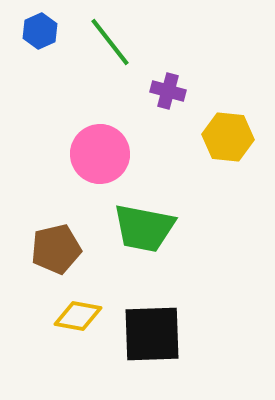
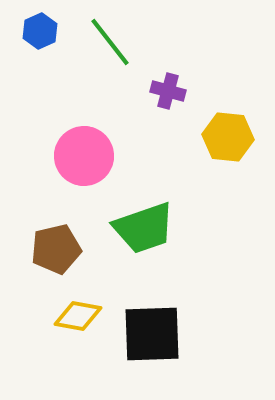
pink circle: moved 16 px left, 2 px down
green trapezoid: rotated 30 degrees counterclockwise
